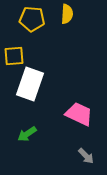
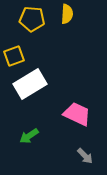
yellow square: rotated 15 degrees counterclockwise
white rectangle: rotated 40 degrees clockwise
pink trapezoid: moved 2 px left
green arrow: moved 2 px right, 2 px down
gray arrow: moved 1 px left
